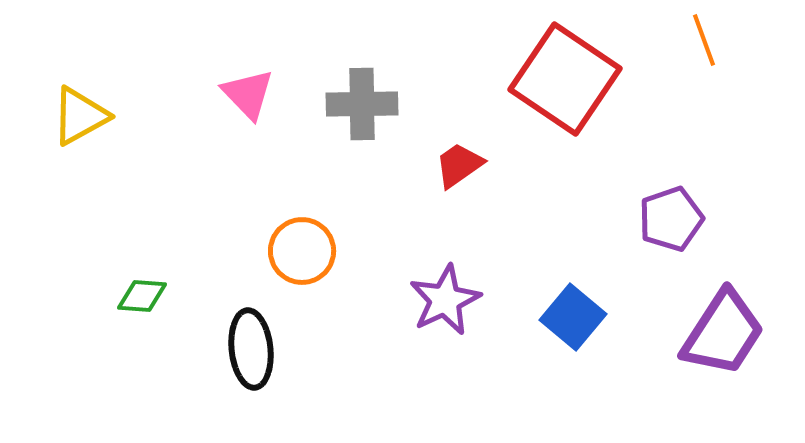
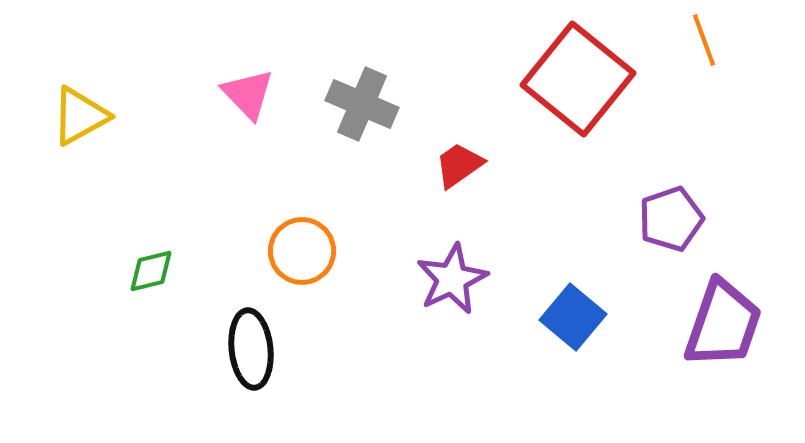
red square: moved 13 px right; rotated 5 degrees clockwise
gray cross: rotated 24 degrees clockwise
green diamond: moved 9 px right, 25 px up; rotated 18 degrees counterclockwise
purple star: moved 7 px right, 21 px up
purple trapezoid: moved 9 px up; rotated 14 degrees counterclockwise
